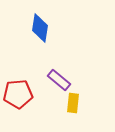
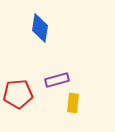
purple rectangle: moved 2 px left; rotated 55 degrees counterclockwise
